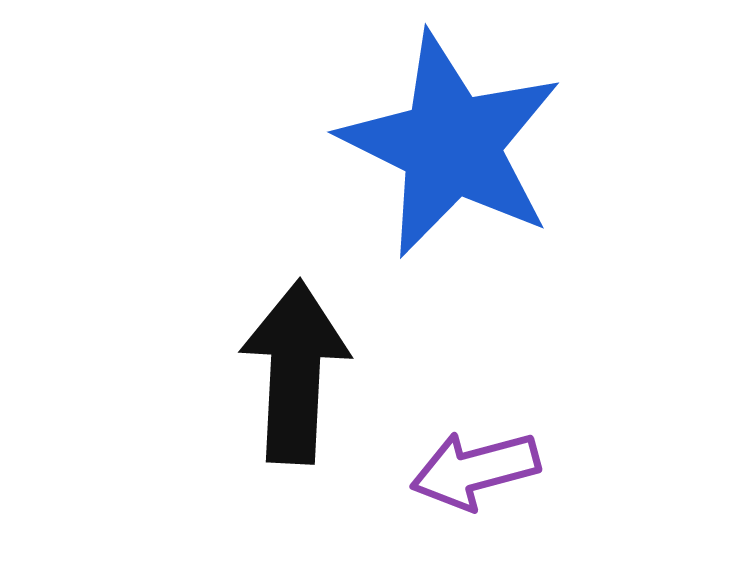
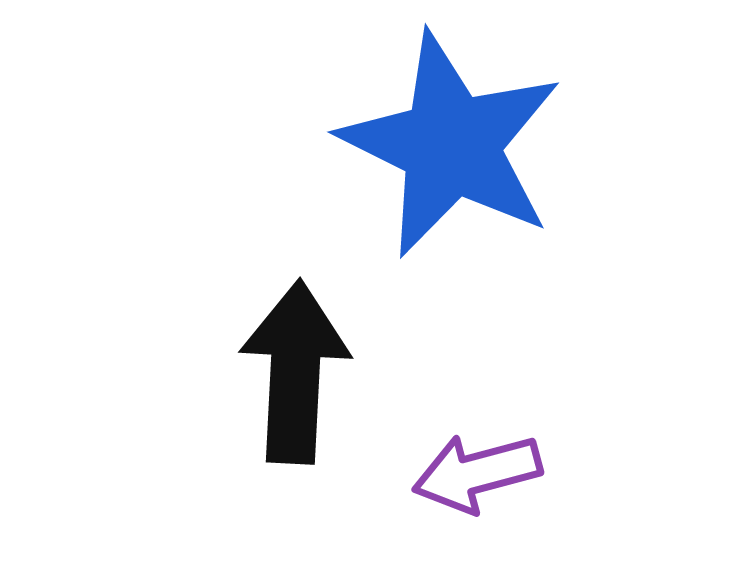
purple arrow: moved 2 px right, 3 px down
